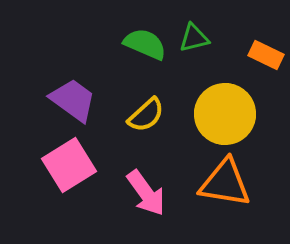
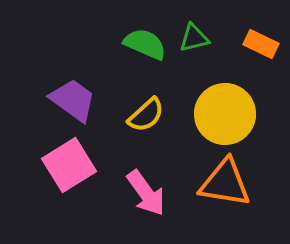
orange rectangle: moved 5 px left, 11 px up
